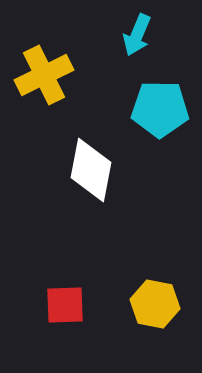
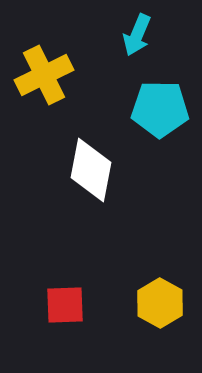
yellow hexagon: moved 5 px right, 1 px up; rotated 18 degrees clockwise
